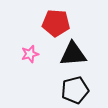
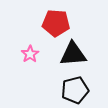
pink star: rotated 18 degrees counterclockwise
